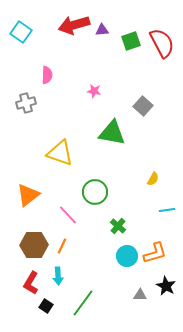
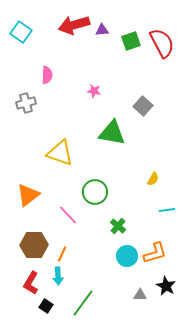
orange line: moved 8 px down
